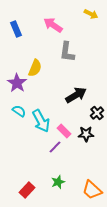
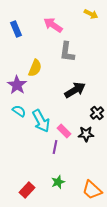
purple star: moved 2 px down
black arrow: moved 1 px left, 5 px up
purple line: rotated 32 degrees counterclockwise
